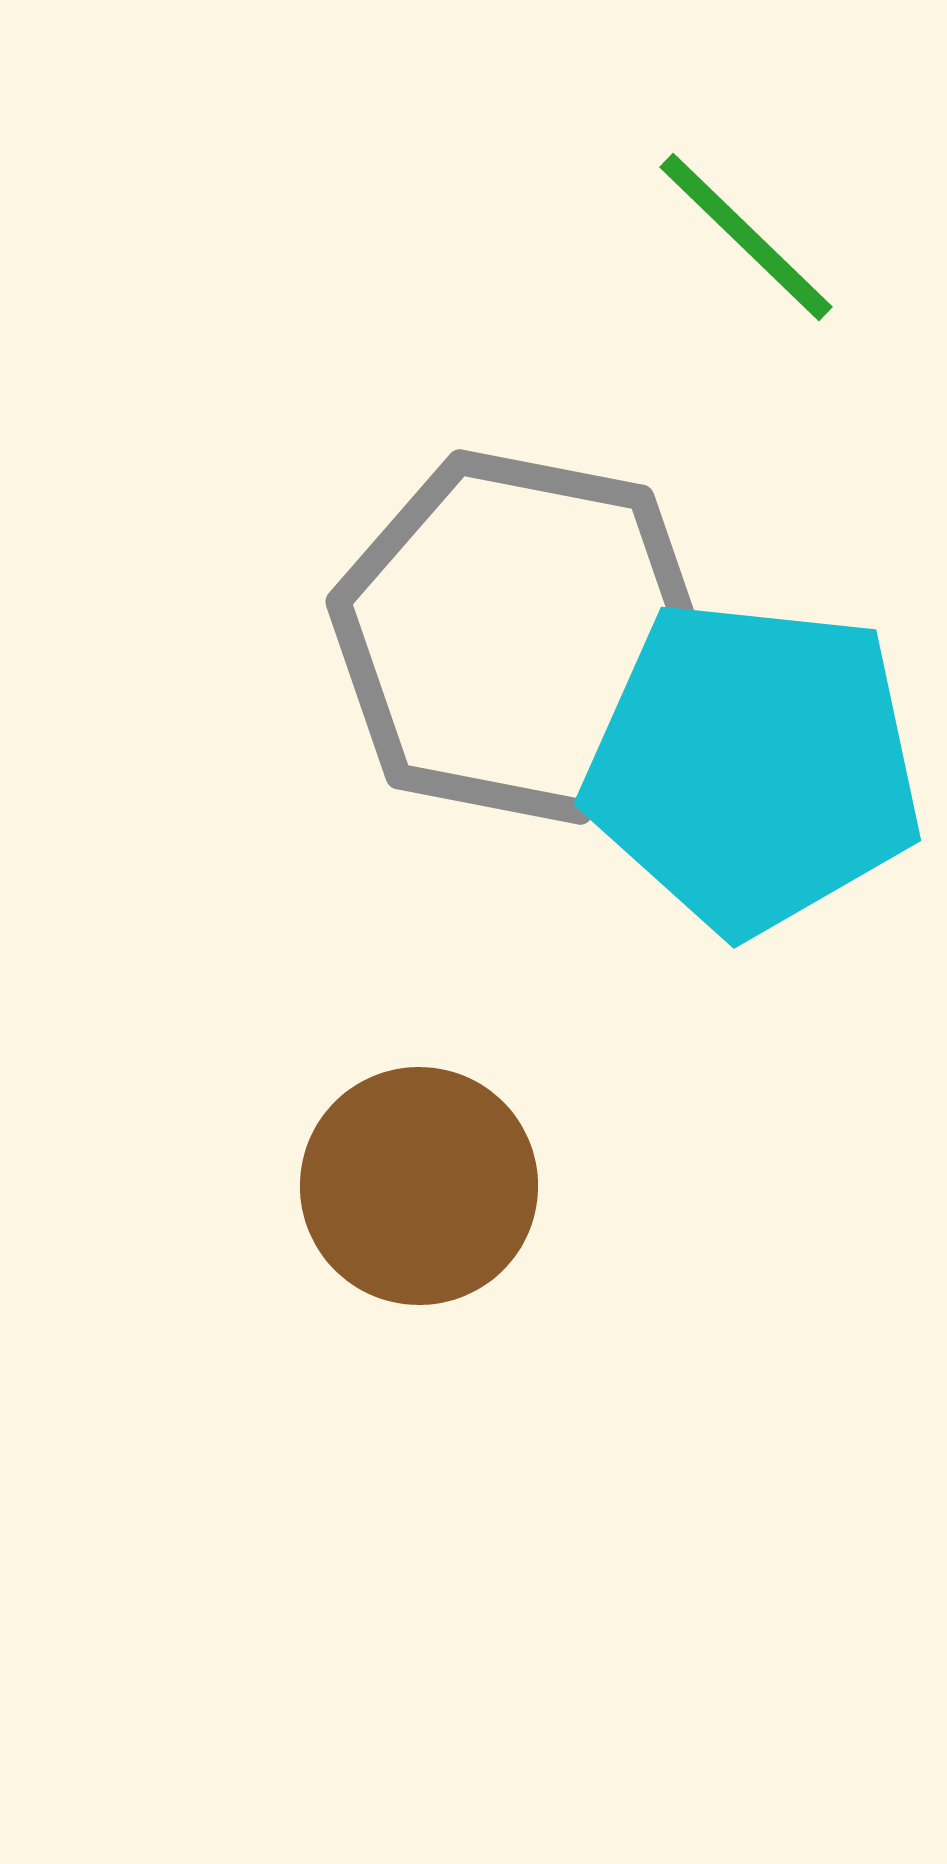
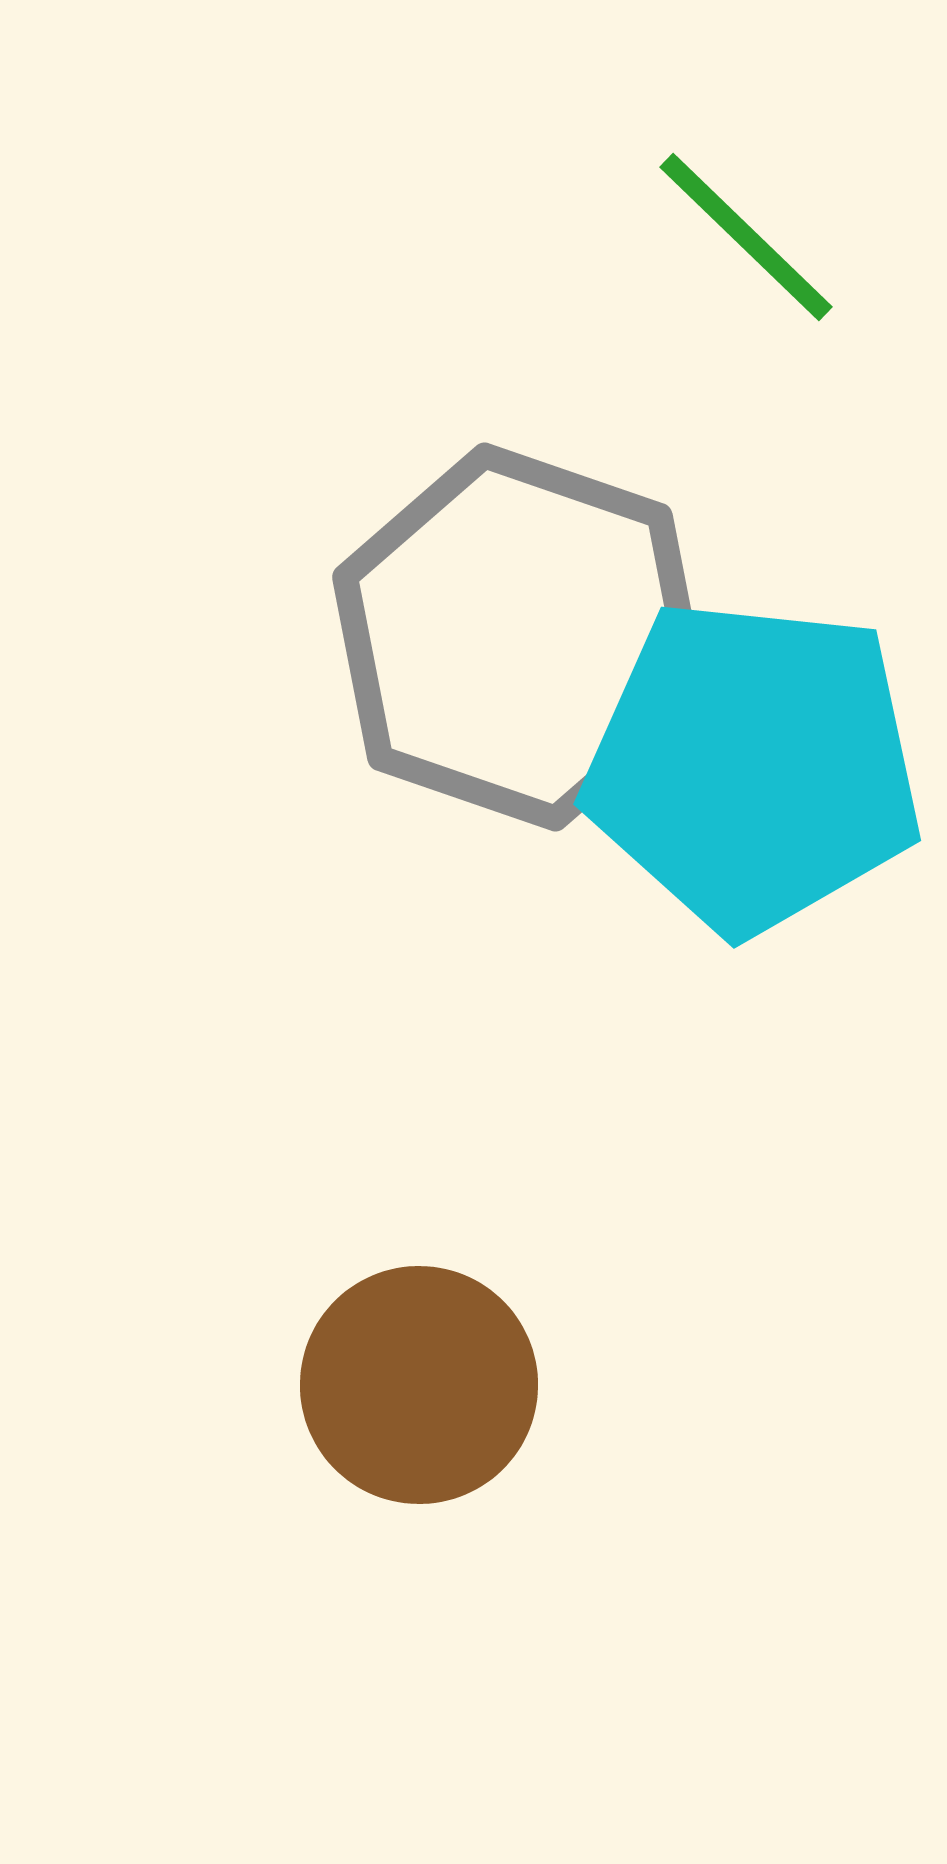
gray hexagon: rotated 8 degrees clockwise
brown circle: moved 199 px down
